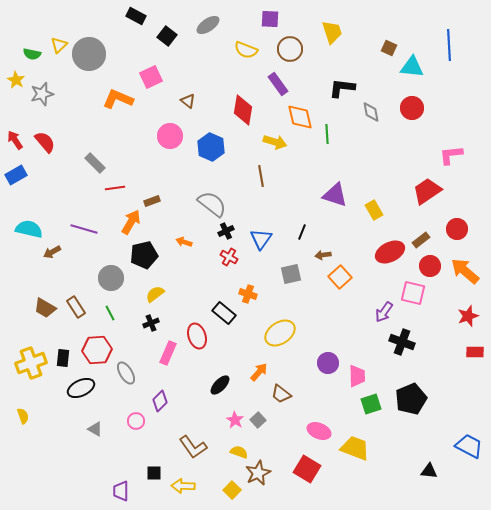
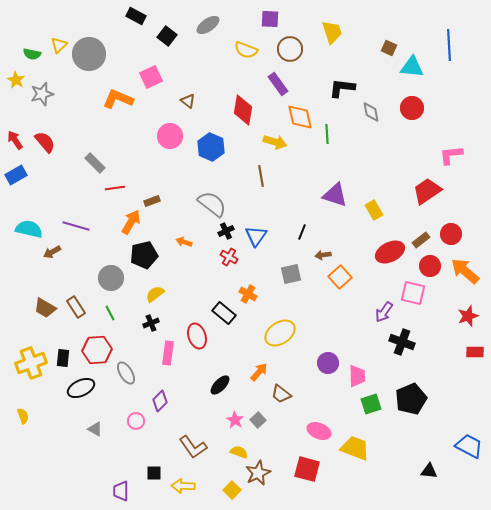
purple line at (84, 229): moved 8 px left, 3 px up
red circle at (457, 229): moved 6 px left, 5 px down
blue triangle at (261, 239): moved 5 px left, 3 px up
orange cross at (248, 294): rotated 12 degrees clockwise
pink rectangle at (168, 353): rotated 15 degrees counterclockwise
red square at (307, 469): rotated 16 degrees counterclockwise
